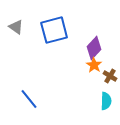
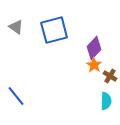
blue line: moved 13 px left, 3 px up
